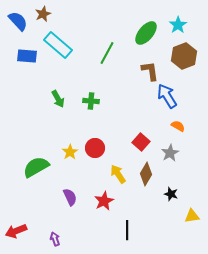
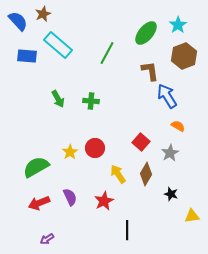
red arrow: moved 23 px right, 28 px up
purple arrow: moved 8 px left; rotated 104 degrees counterclockwise
